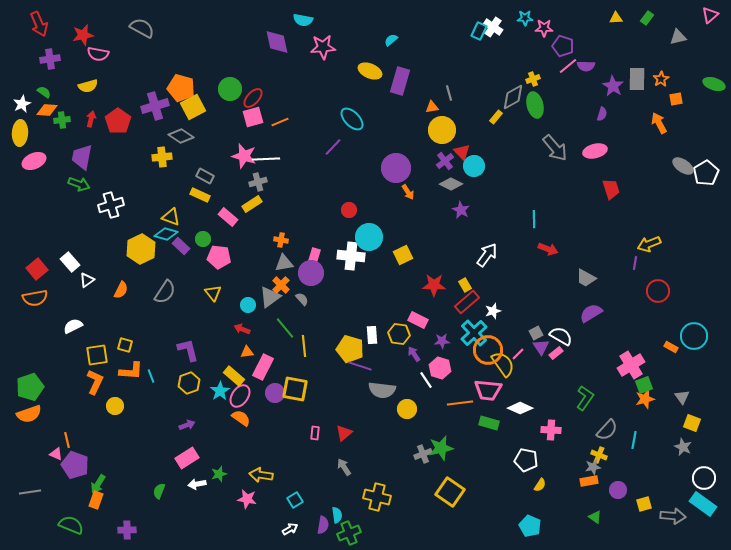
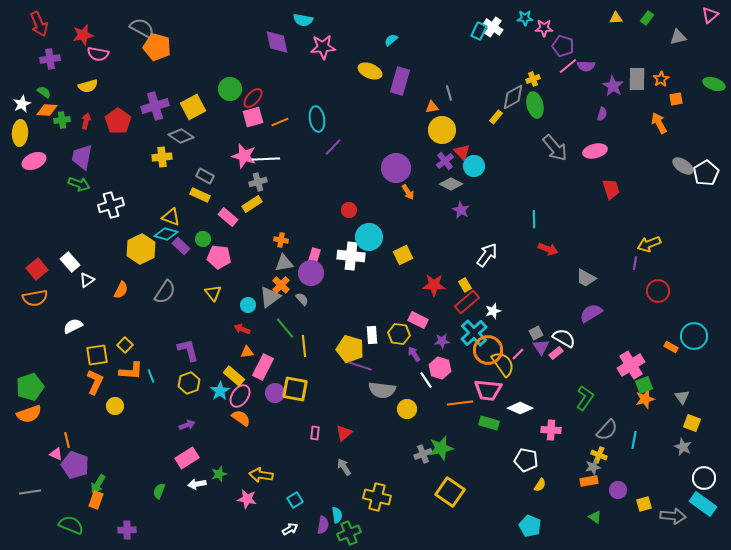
orange pentagon at (181, 88): moved 24 px left, 41 px up
red arrow at (91, 119): moved 5 px left, 2 px down
cyan ellipse at (352, 119): moved 35 px left; rotated 35 degrees clockwise
white semicircle at (561, 336): moved 3 px right, 2 px down
yellow square at (125, 345): rotated 28 degrees clockwise
